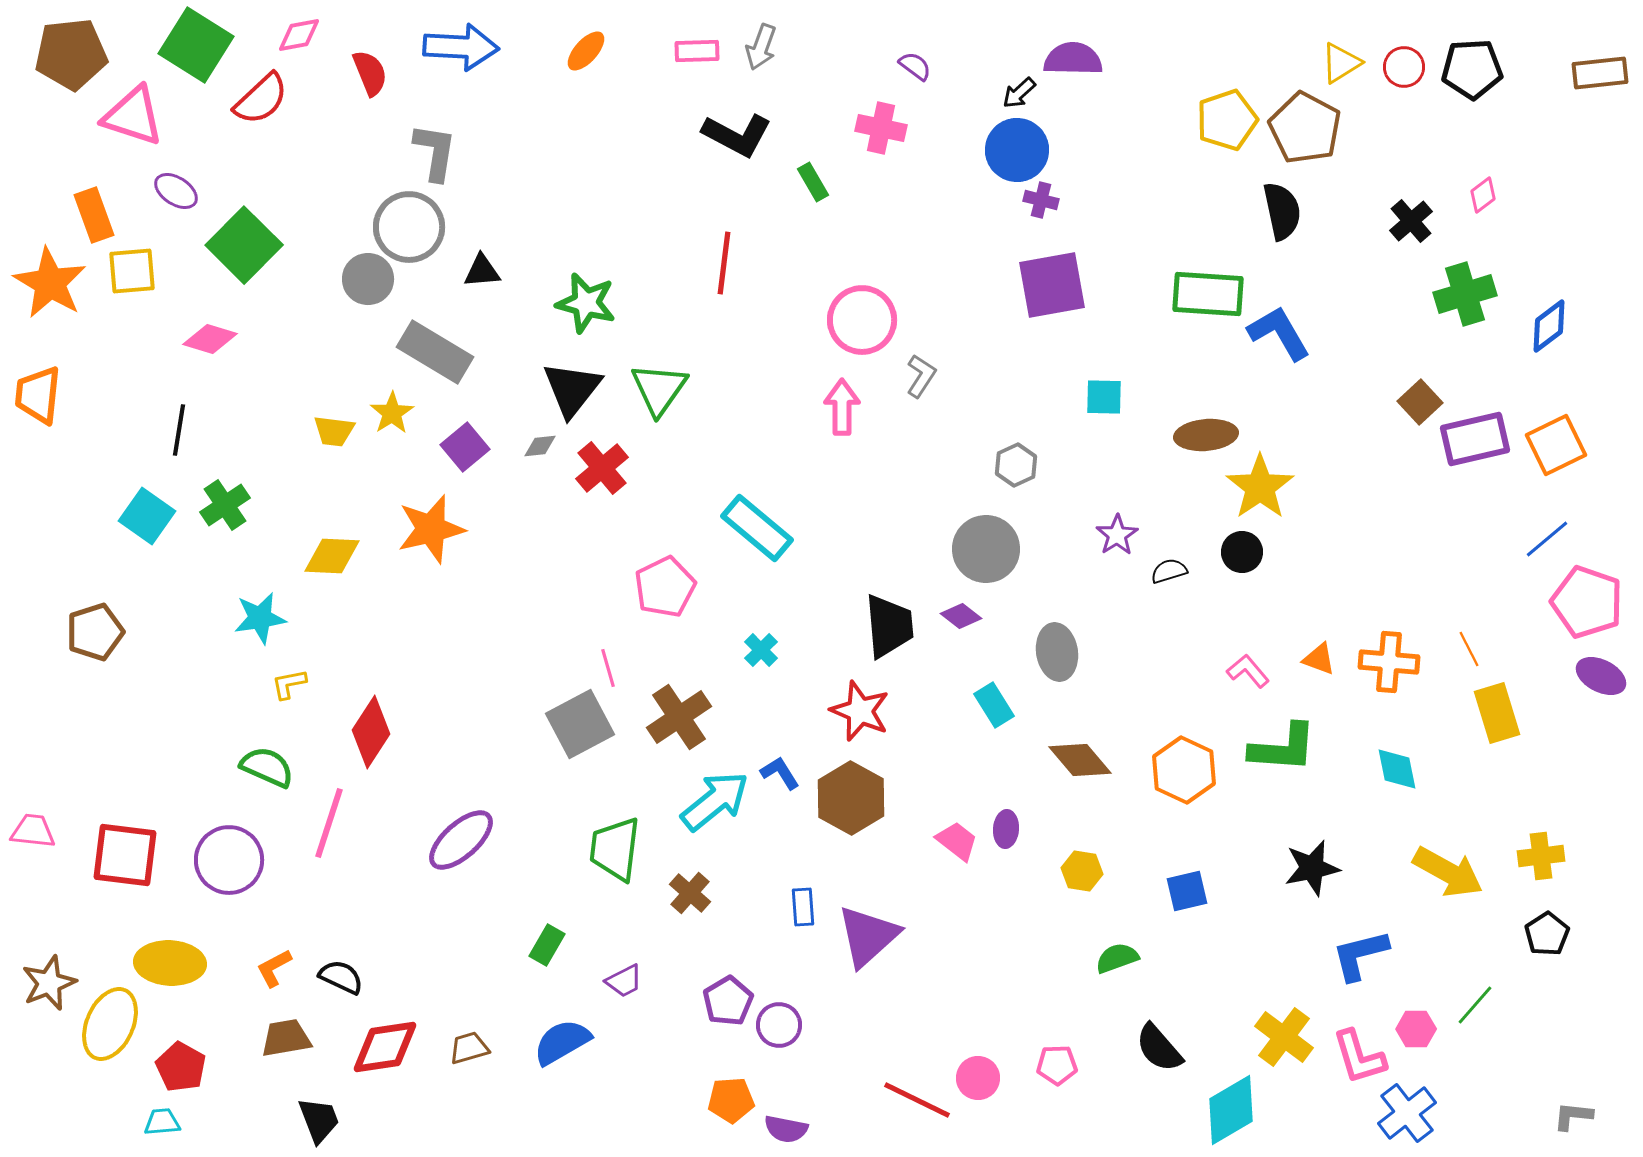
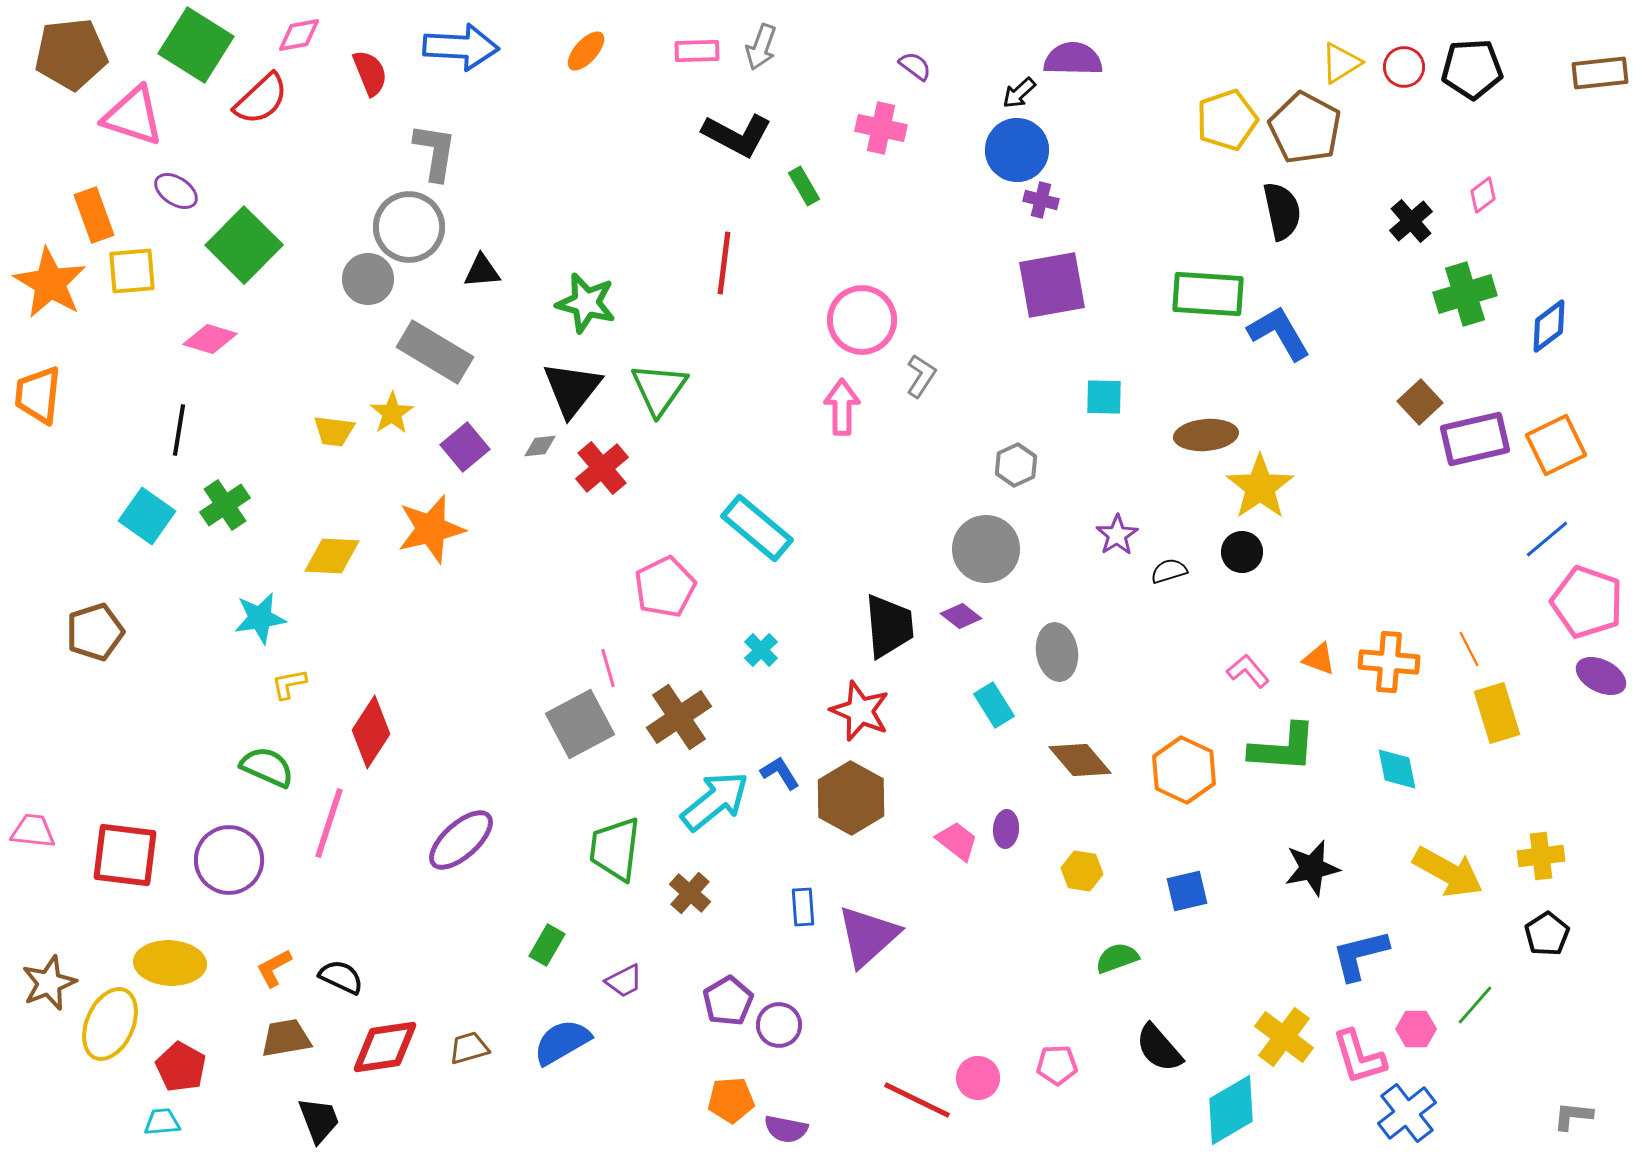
green rectangle at (813, 182): moved 9 px left, 4 px down
